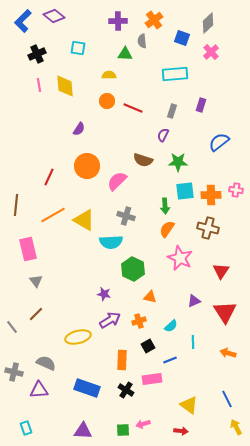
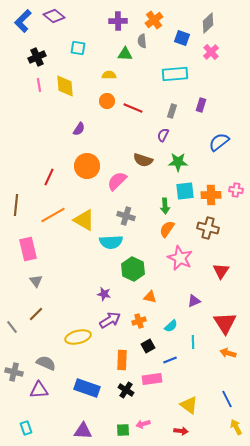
black cross at (37, 54): moved 3 px down
red triangle at (225, 312): moved 11 px down
